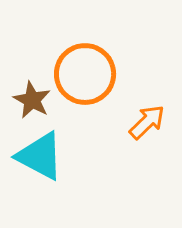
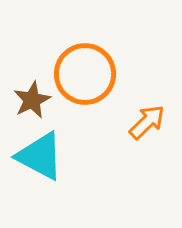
brown star: rotated 18 degrees clockwise
